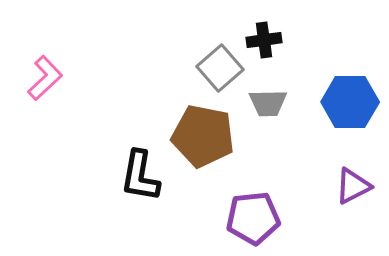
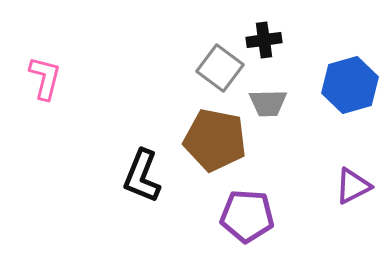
gray square: rotated 12 degrees counterclockwise
pink L-shape: rotated 33 degrees counterclockwise
blue hexagon: moved 17 px up; rotated 16 degrees counterclockwise
brown pentagon: moved 12 px right, 4 px down
black L-shape: moved 2 px right; rotated 12 degrees clockwise
purple pentagon: moved 6 px left, 2 px up; rotated 10 degrees clockwise
